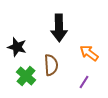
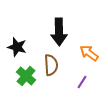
black arrow: moved 4 px down
purple line: moved 2 px left
